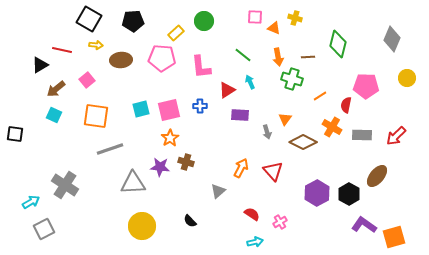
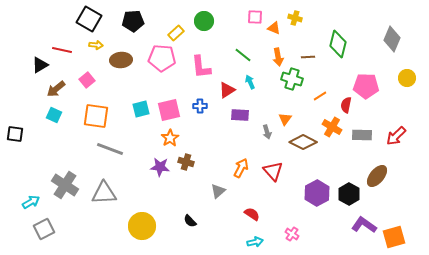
gray line at (110, 149): rotated 40 degrees clockwise
gray triangle at (133, 183): moved 29 px left, 10 px down
pink cross at (280, 222): moved 12 px right, 12 px down; rotated 24 degrees counterclockwise
